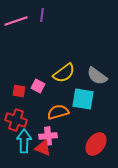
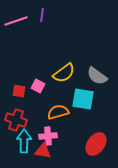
red triangle: moved 3 px down; rotated 12 degrees counterclockwise
